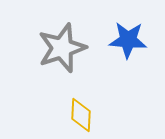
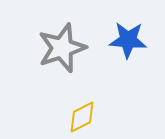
yellow diamond: moved 1 px right, 2 px down; rotated 60 degrees clockwise
